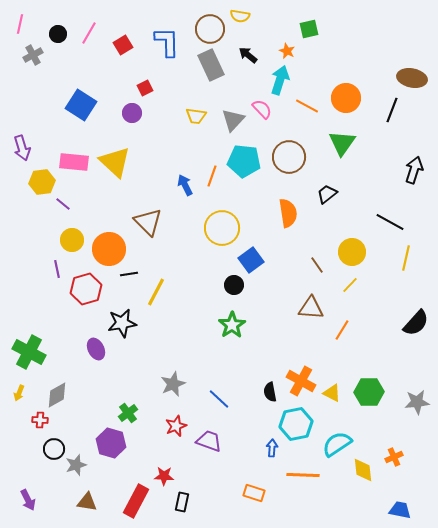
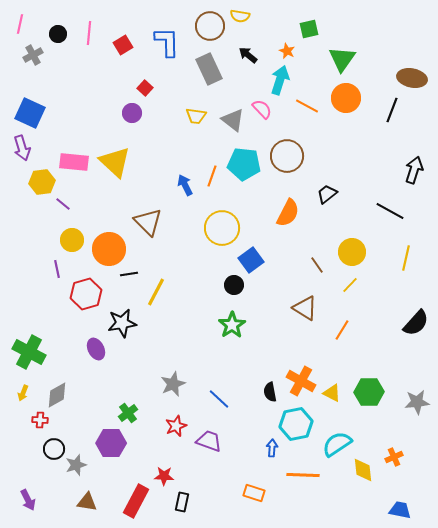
brown circle at (210, 29): moved 3 px up
pink line at (89, 33): rotated 25 degrees counterclockwise
gray rectangle at (211, 65): moved 2 px left, 4 px down
red square at (145, 88): rotated 21 degrees counterclockwise
blue square at (81, 105): moved 51 px left, 8 px down; rotated 8 degrees counterclockwise
gray triangle at (233, 120): rotated 35 degrees counterclockwise
green triangle at (342, 143): moved 84 px up
brown circle at (289, 157): moved 2 px left, 1 px up
cyan pentagon at (244, 161): moved 3 px down
orange semicircle at (288, 213): rotated 36 degrees clockwise
black line at (390, 222): moved 11 px up
red hexagon at (86, 289): moved 5 px down
brown triangle at (311, 308): moved 6 px left; rotated 28 degrees clockwise
yellow arrow at (19, 393): moved 4 px right
purple hexagon at (111, 443): rotated 16 degrees counterclockwise
